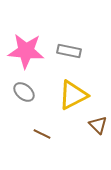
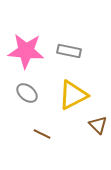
gray ellipse: moved 3 px right, 1 px down
